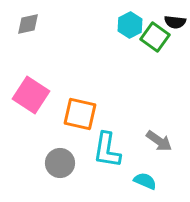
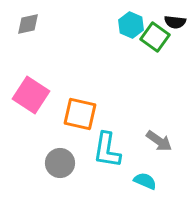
cyan hexagon: moved 1 px right; rotated 10 degrees counterclockwise
